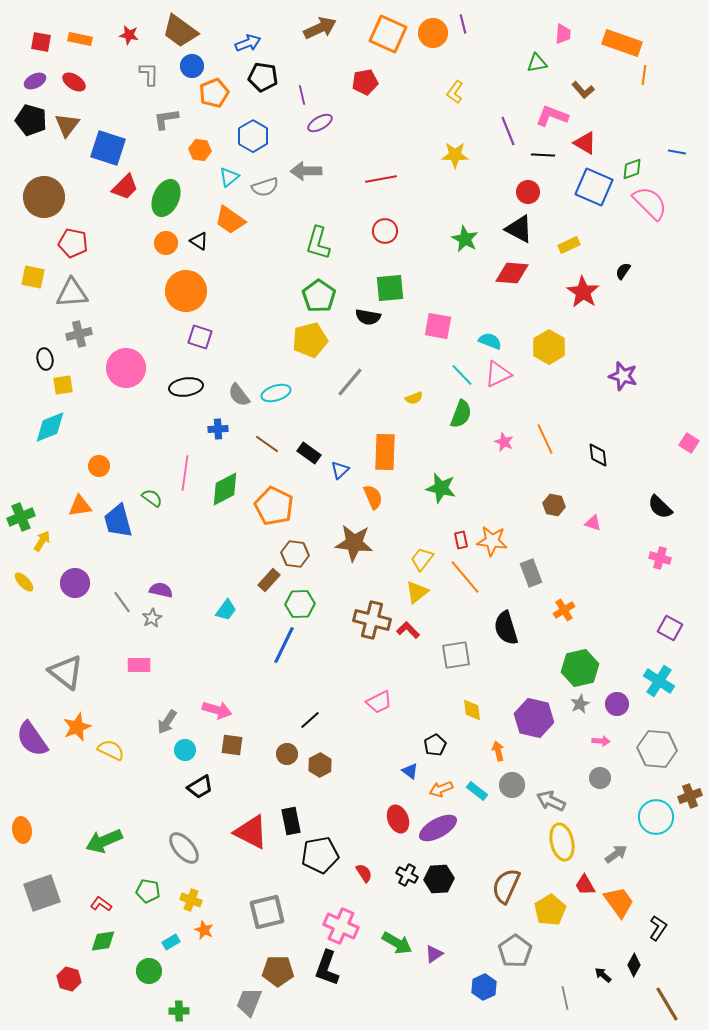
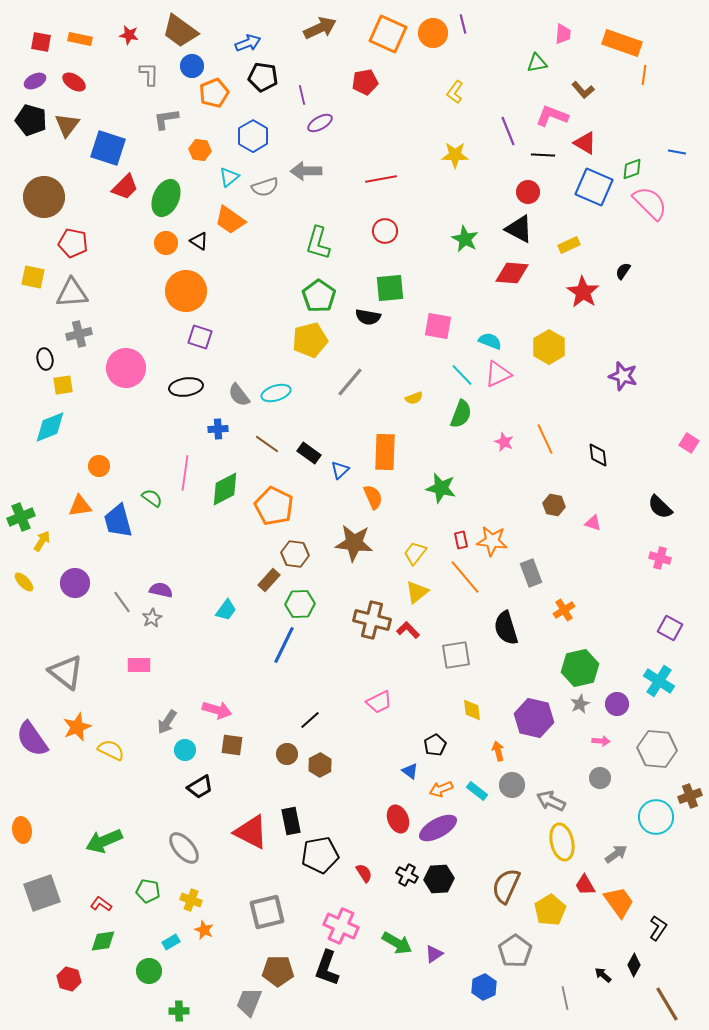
yellow trapezoid at (422, 559): moved 7 px left, 6 px up
